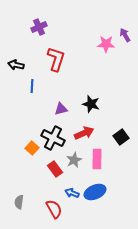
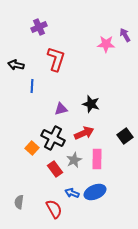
black square: moved 4 px right, 1 px up
